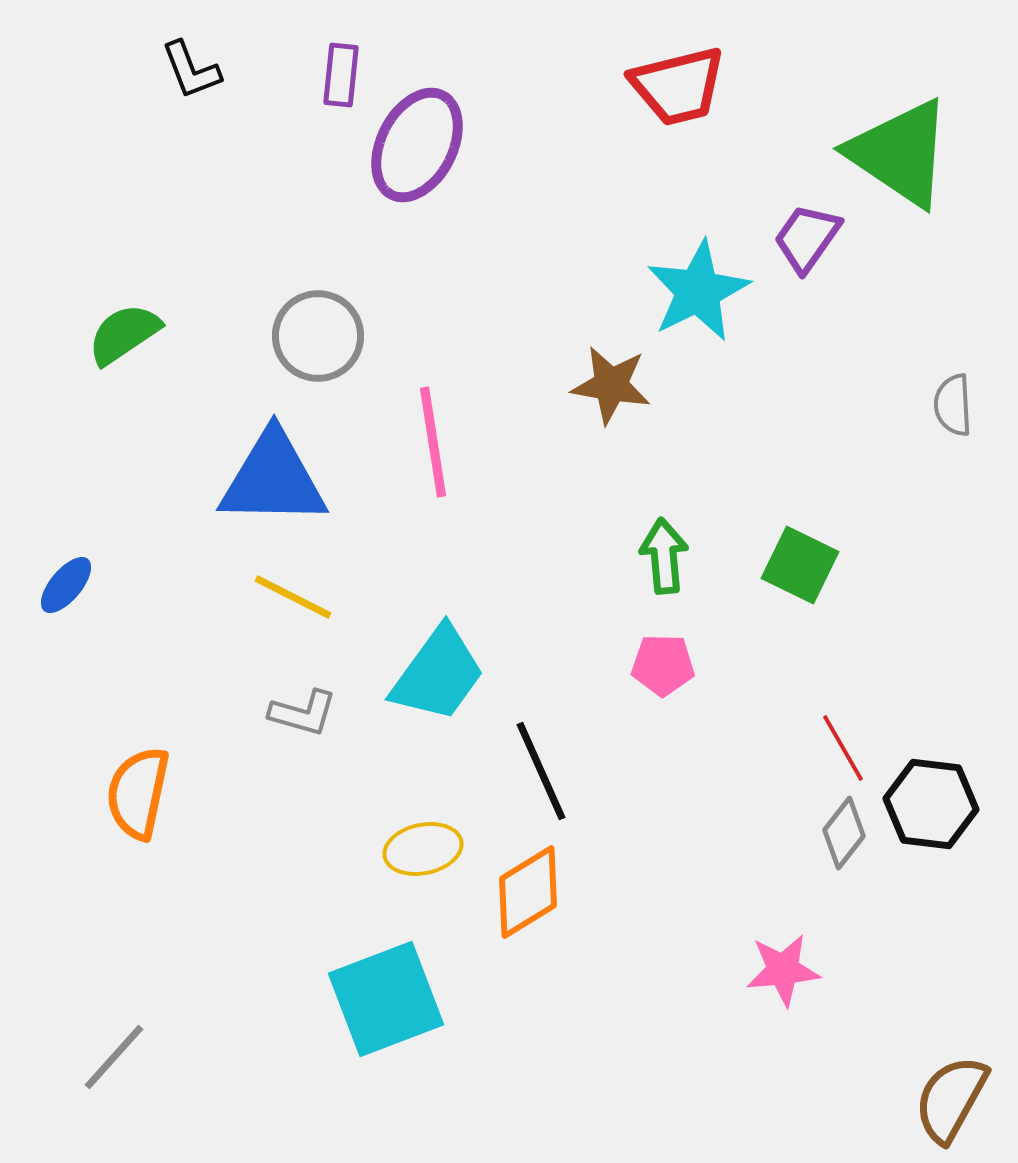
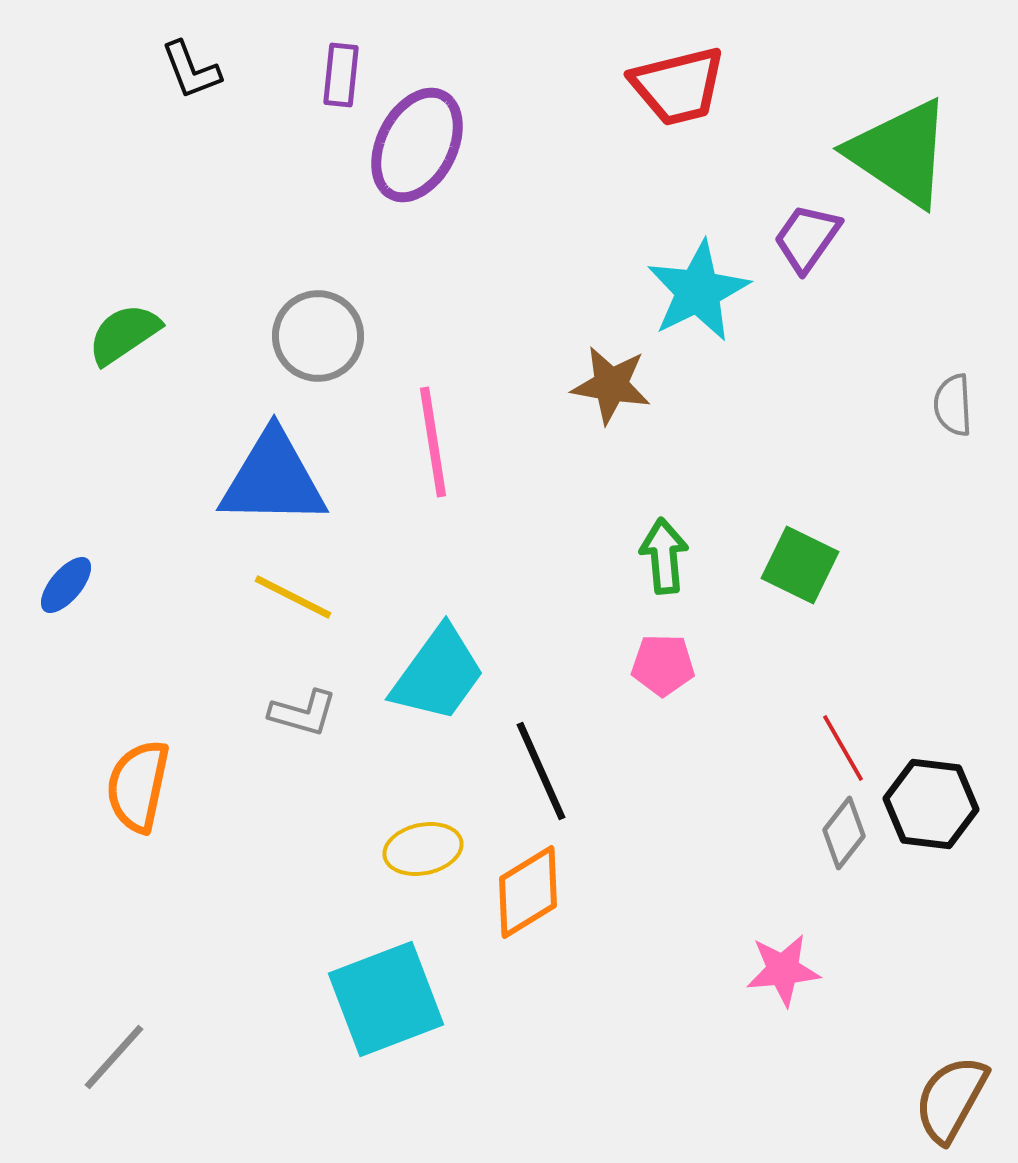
orange semicircle: moved 7 px up
